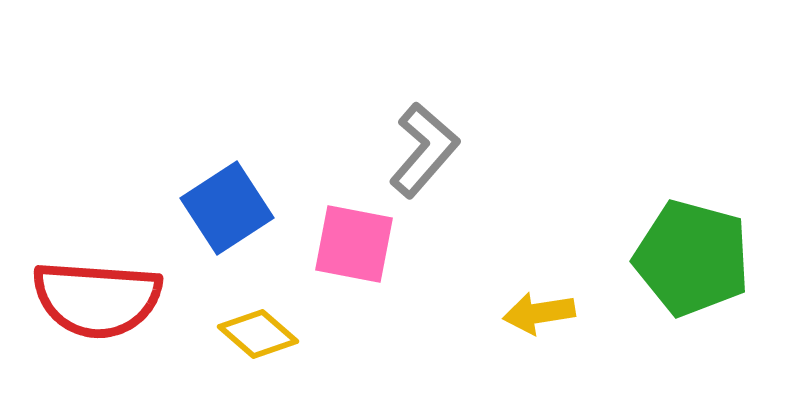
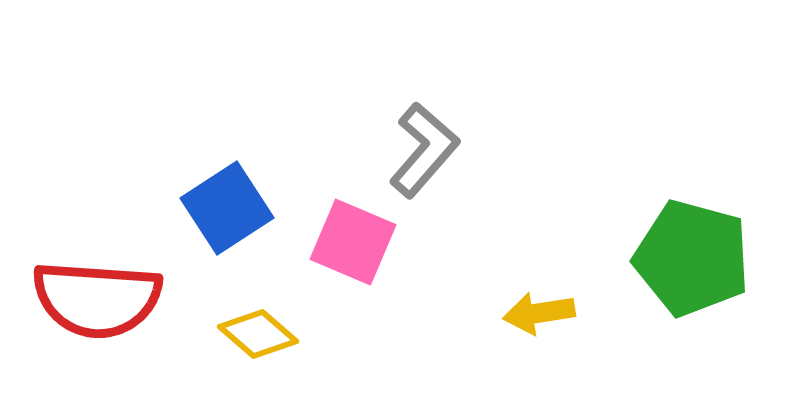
pink square: moved 1 px left, 2 px up; rotated 12 degrees clockwise
